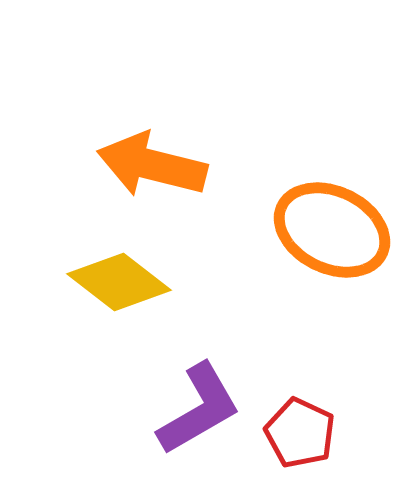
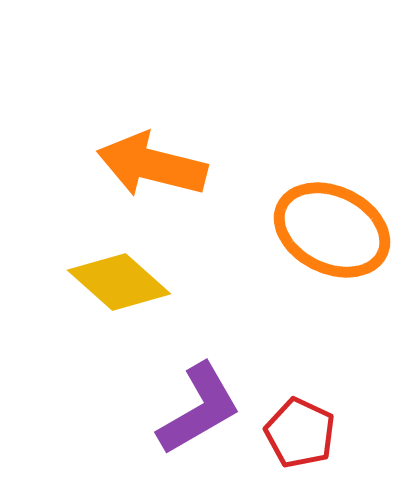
yellow diamond: rotated 4 degrees clockwise
